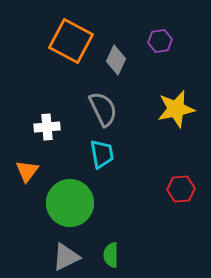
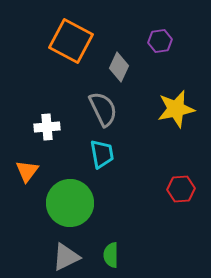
gray diamond: moved 3 px right, 7 px down
